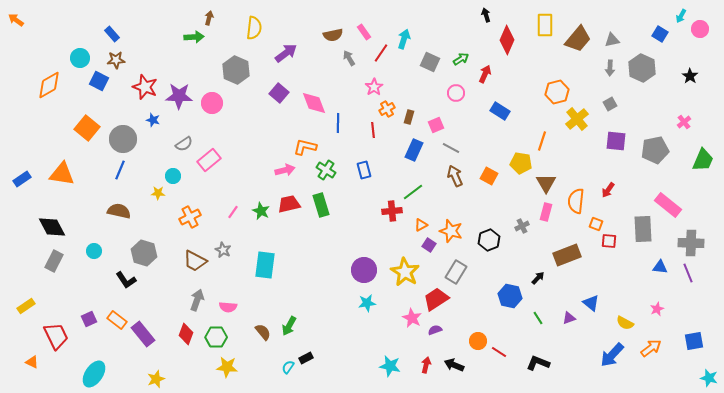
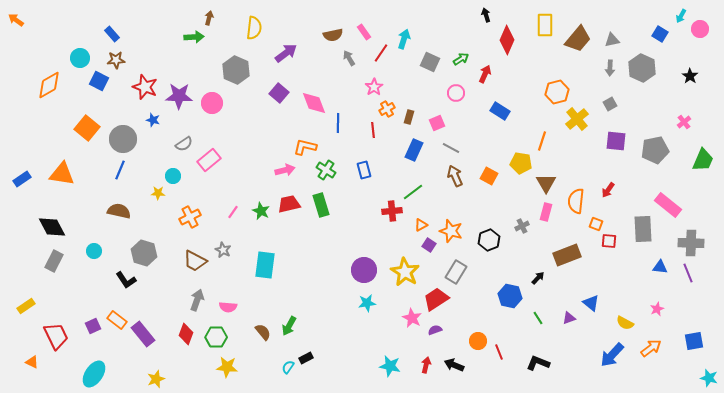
pink square at (436, 125): moved 1 px right, 2 px up
purple square at (89, 319): moved 4 px right, 7 px down
red line at (499, 352): rotated 35 degrees clockwise
